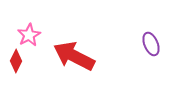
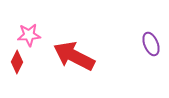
pink star: rotated 25 degrees clockwise
red diamond: moved 1 px right, 1 px down
